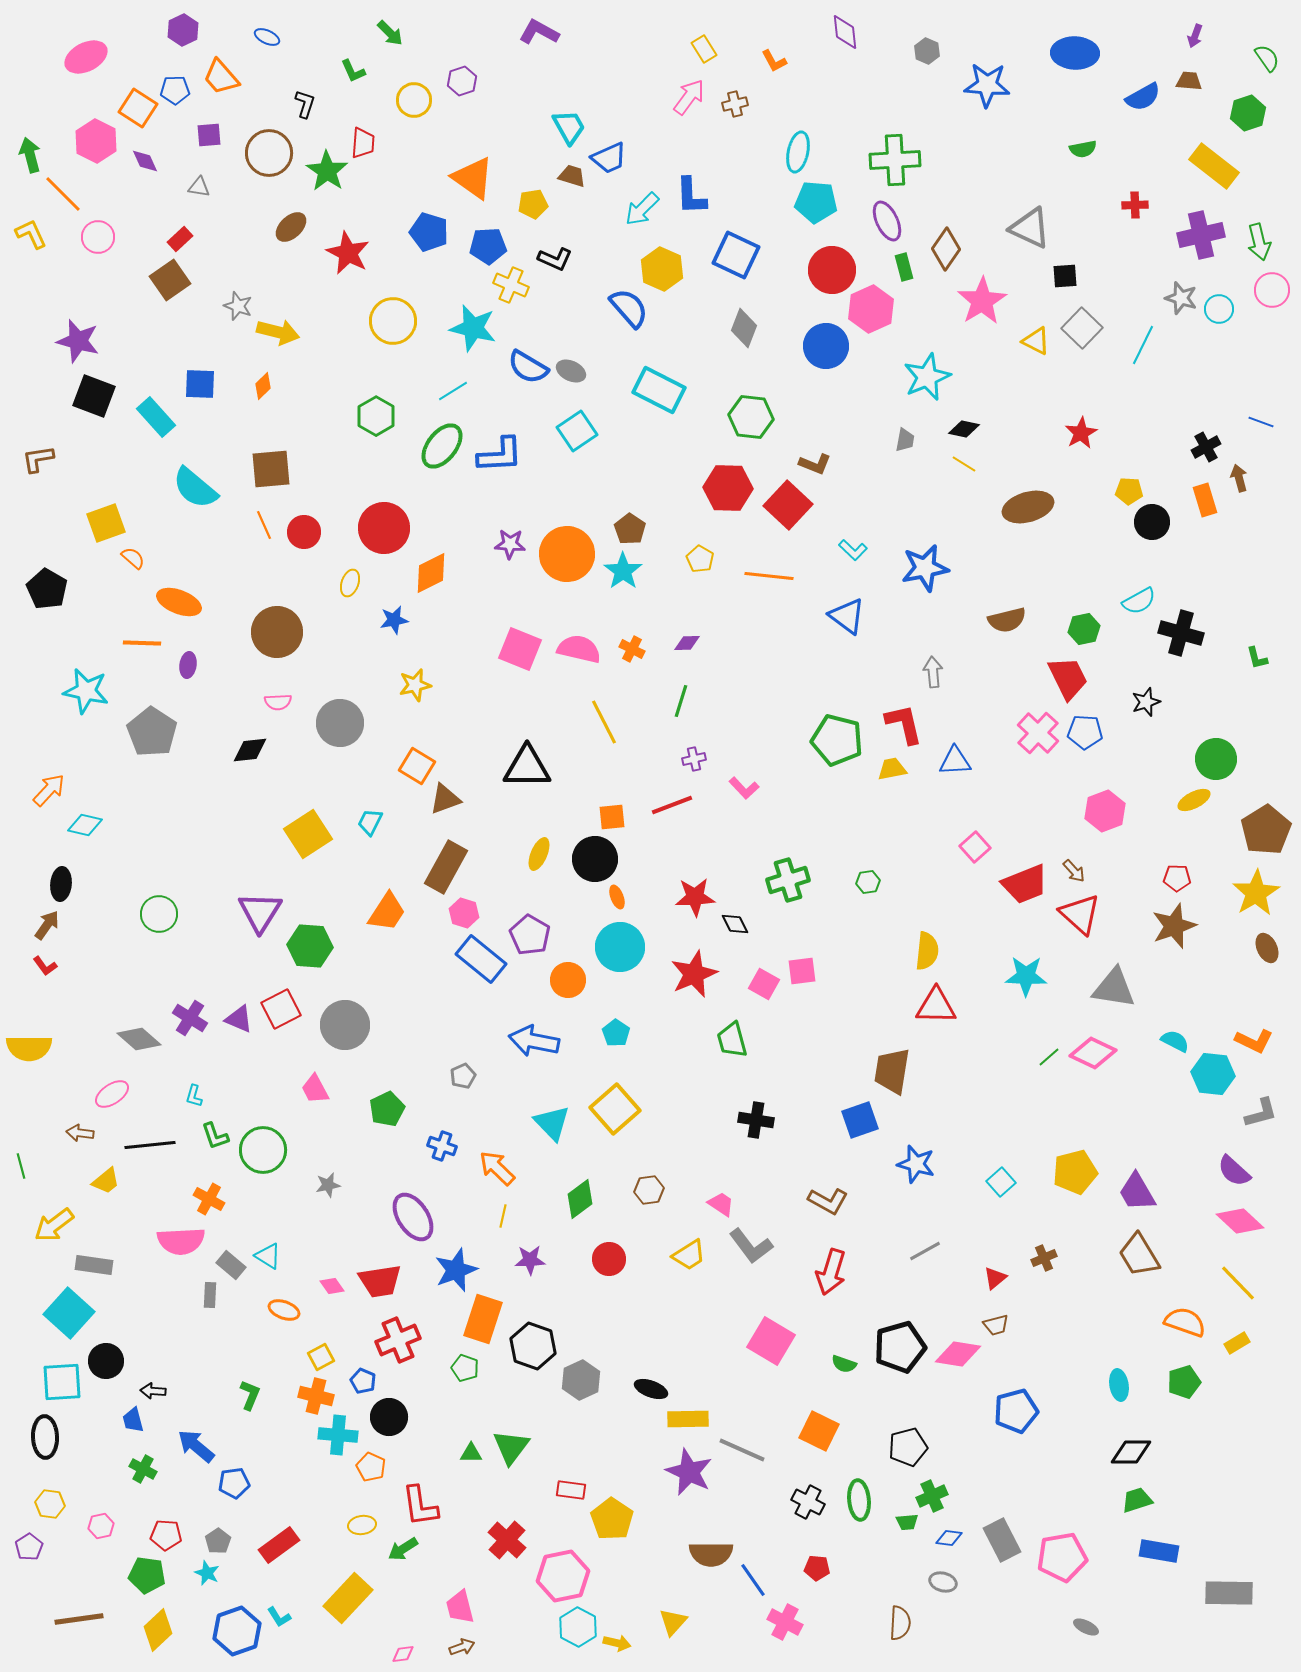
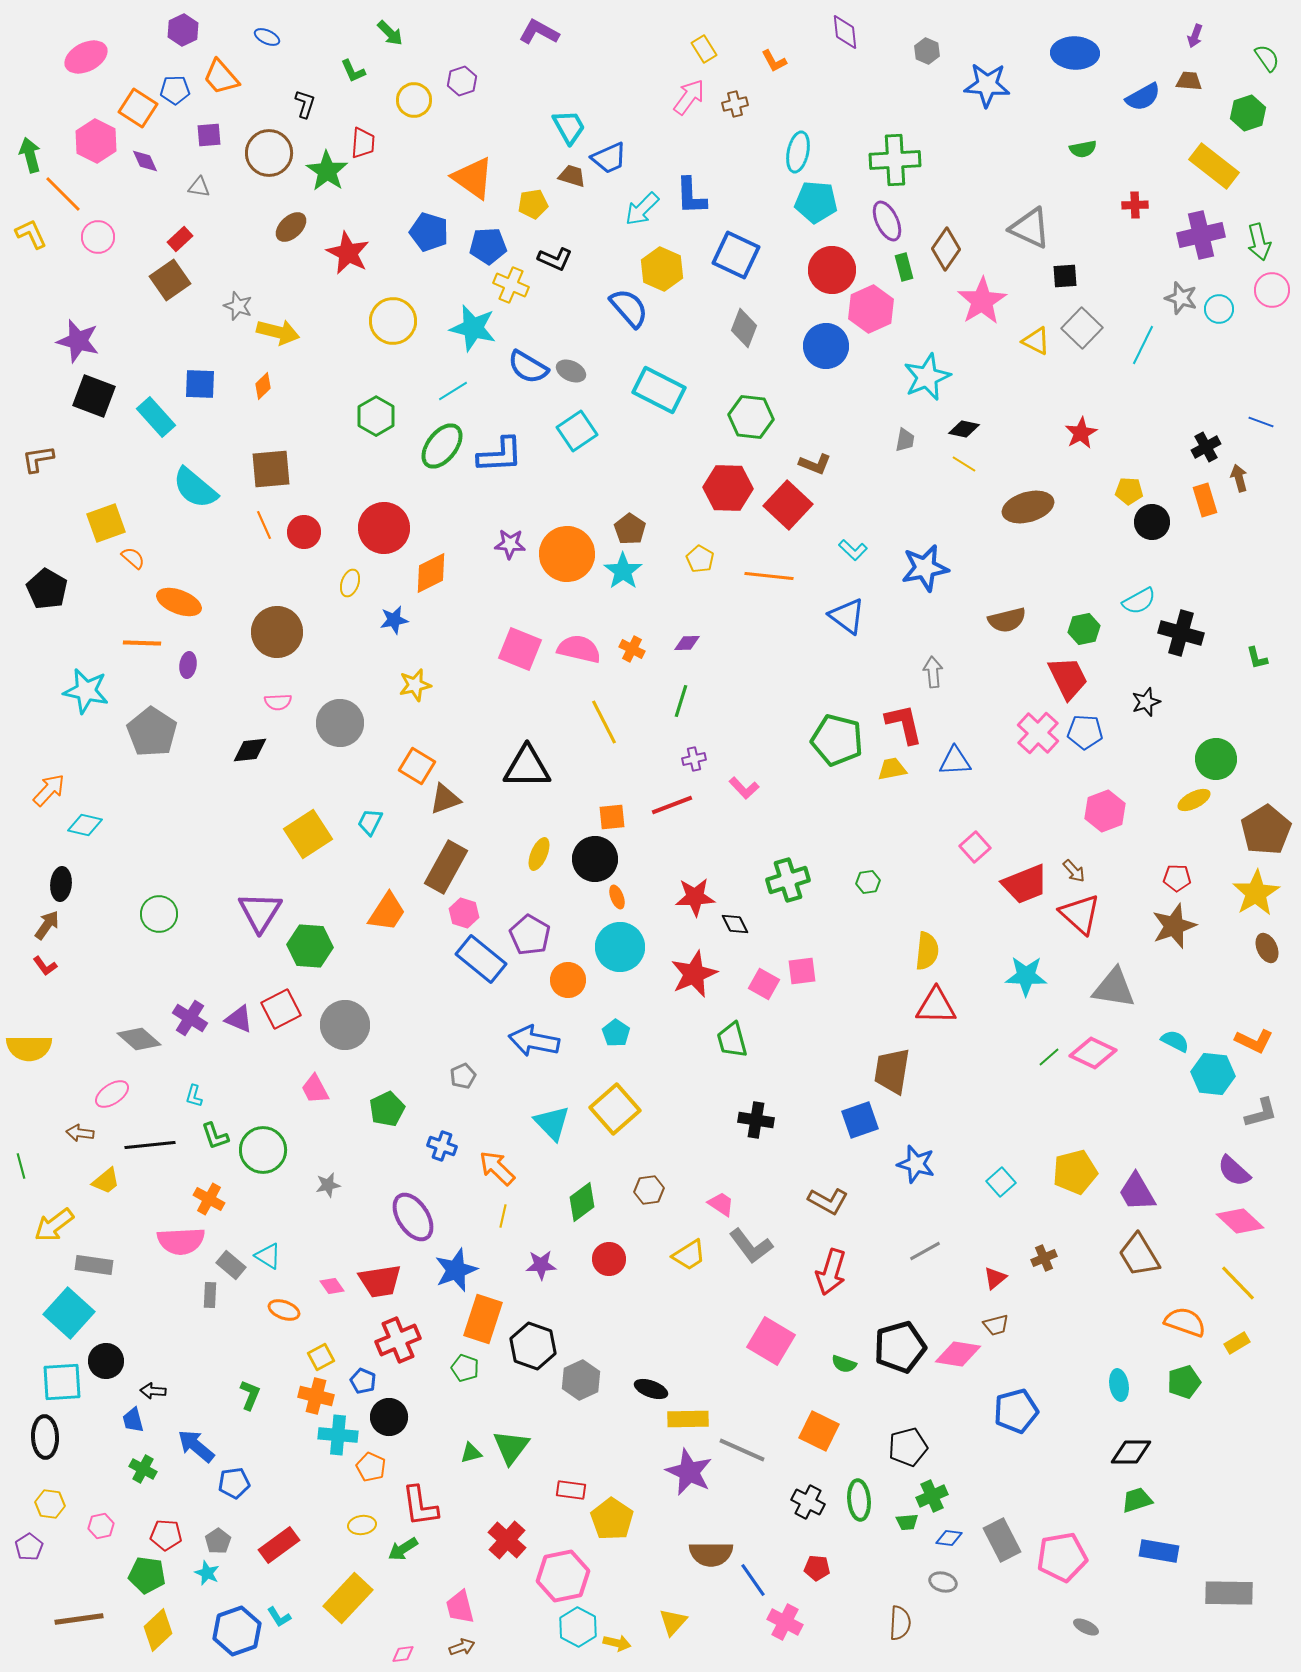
green diamond at (580, 1199): moved 2 px right, 3 px down
purple star at (530, 1260): moved 11 px right, 5 px down
green triangle at (471, 1453): rotated 15 degrees counterclockwise
